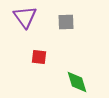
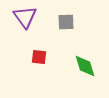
green diamond: moved 8 px right, 16 px up
